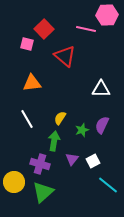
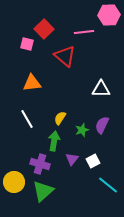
pink hexagon: moved 2 px right
pink line: moved 2 px left, 3 px down; rotated 18 degrees counterclockwise
green triangle: moved 1 px up
